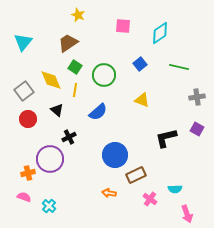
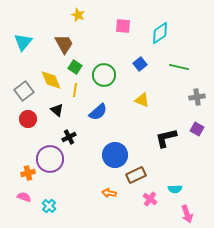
brown trapezoid: moved 4 px left, 1 px down; rotated 95 degrees clockwise
